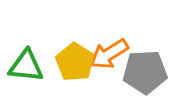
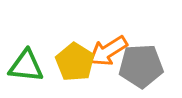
orange arrow: moved 1 px left, 3 px up
gray pentagon: moved 4 px left, 6 px up
